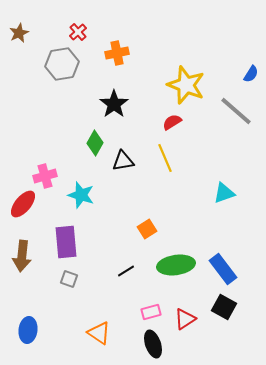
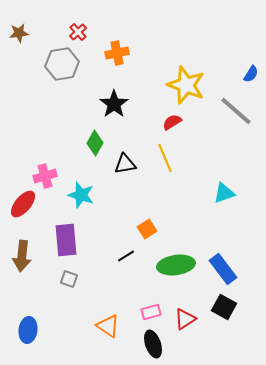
brown star: rotated 18 degrees clockwise
black triangle: moved 2 px right, 3 px down
purple rectangle: moved 2 px up
black line: moved 15 px up
orange triangle: moved 9 px right, 7 px up
